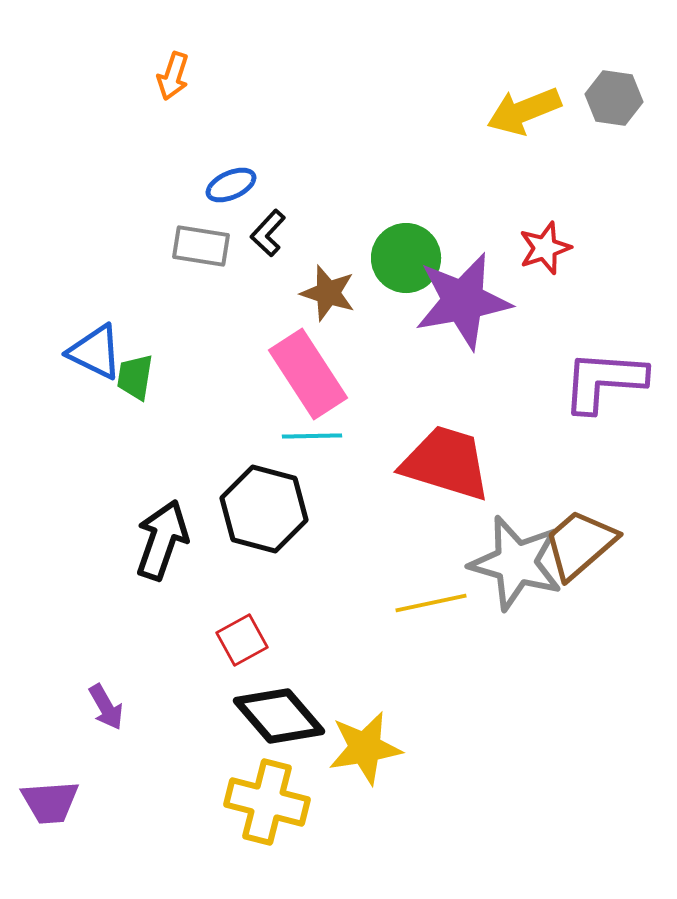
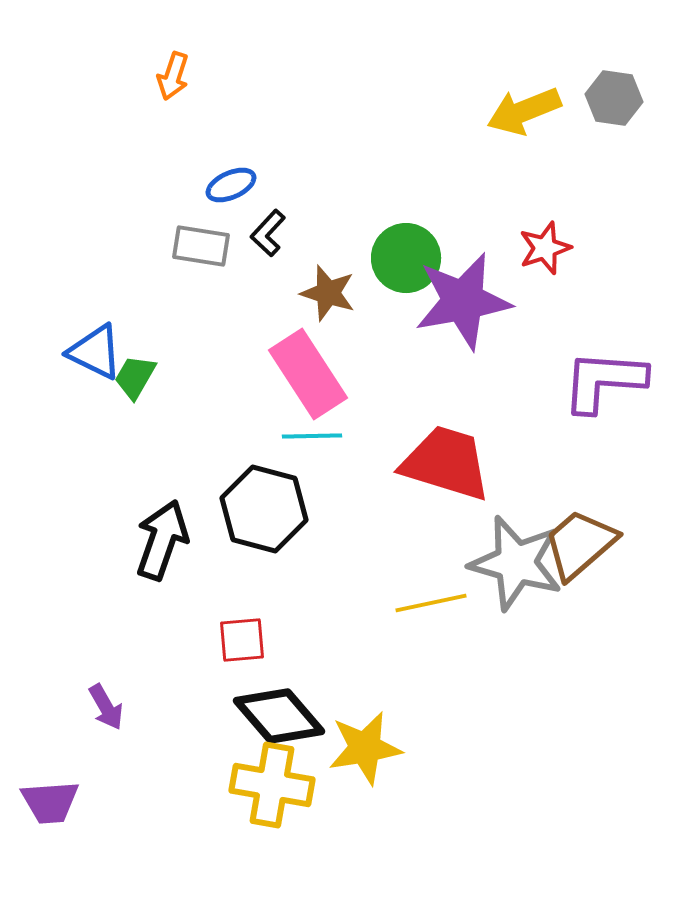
green trapezoid: rotated 21 degrees clockwise
red square: rotated 24 degrees clockwise
yellow cross: moved 5 px right, 17 px up; rotated 4 degrees counterclockwise
